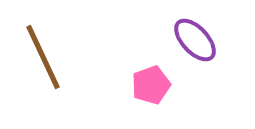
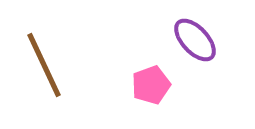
brown line: moved 1 px right, 8 px down
